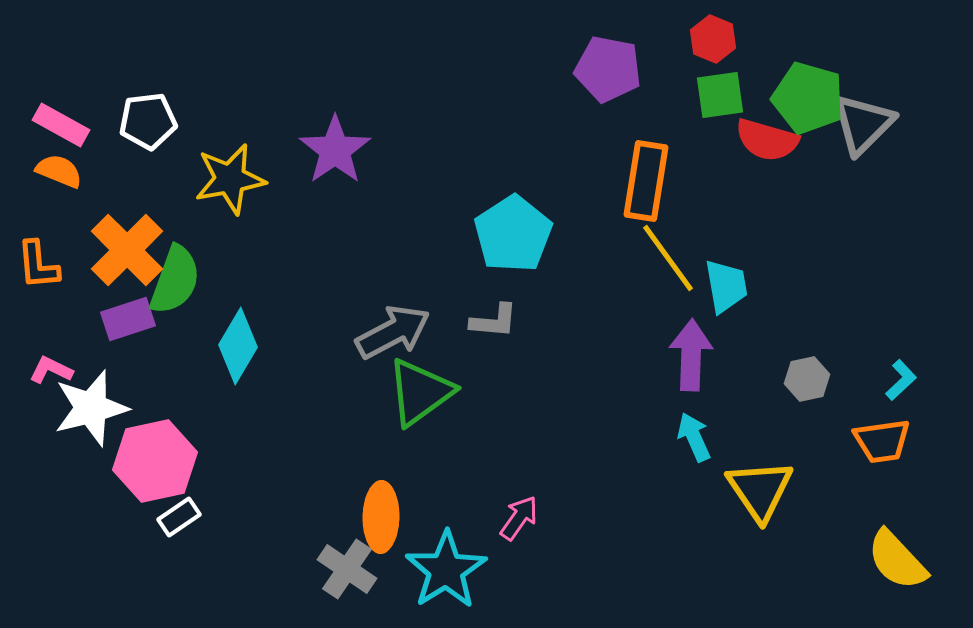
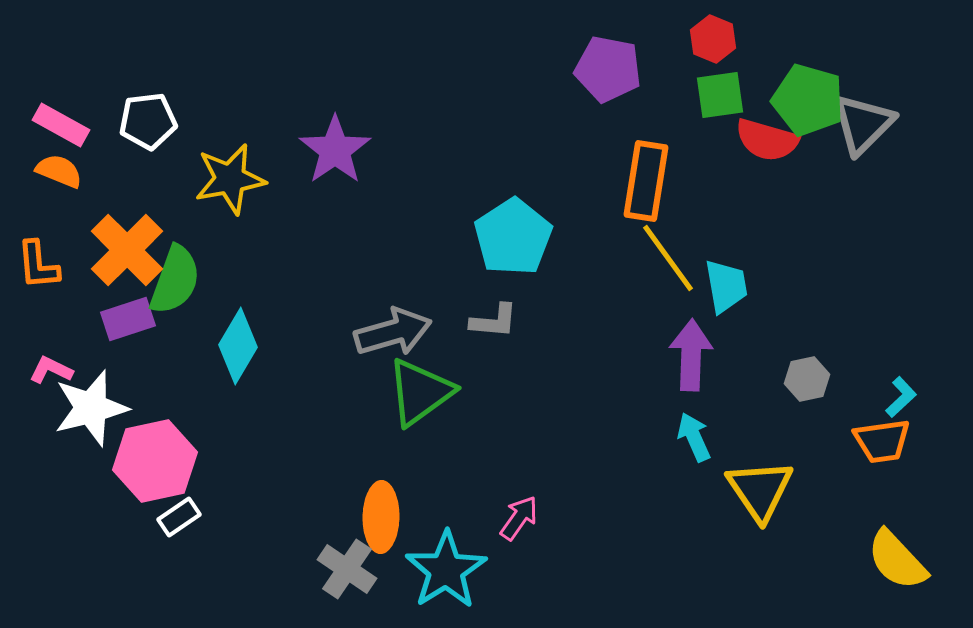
green pentagon: moved 2 px down
cyan pentagon: moved 3 px down
gray arrow: rotated 12 degrees clockwise
cyan L-shape: moved 17 px down
